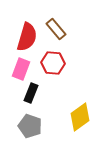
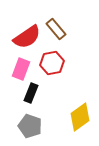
red semicircle: rotated 40 degrees clockwise
red hexagon: moved 1 px left; rotated 15 degrees counterclockwise
